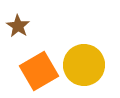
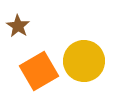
yellow circle: moved 4 px up
